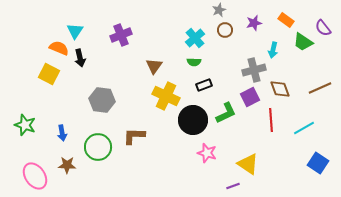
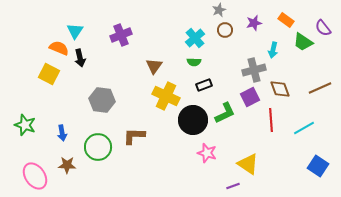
green L-shape: moved 1 px left
blue square: moved 3 px down
